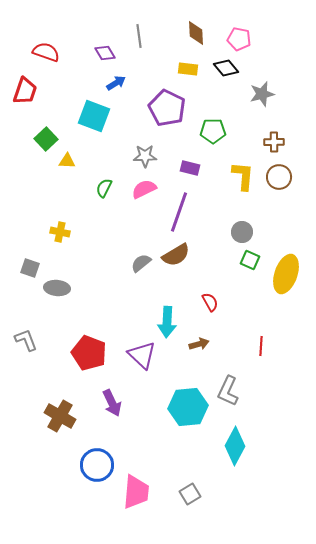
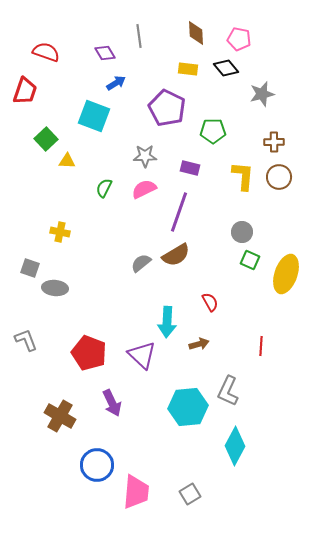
gray ellipse at (57, 288): moved 2 px left
